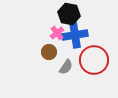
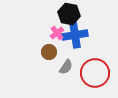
red circle: moved 1 px right, 13 px down
